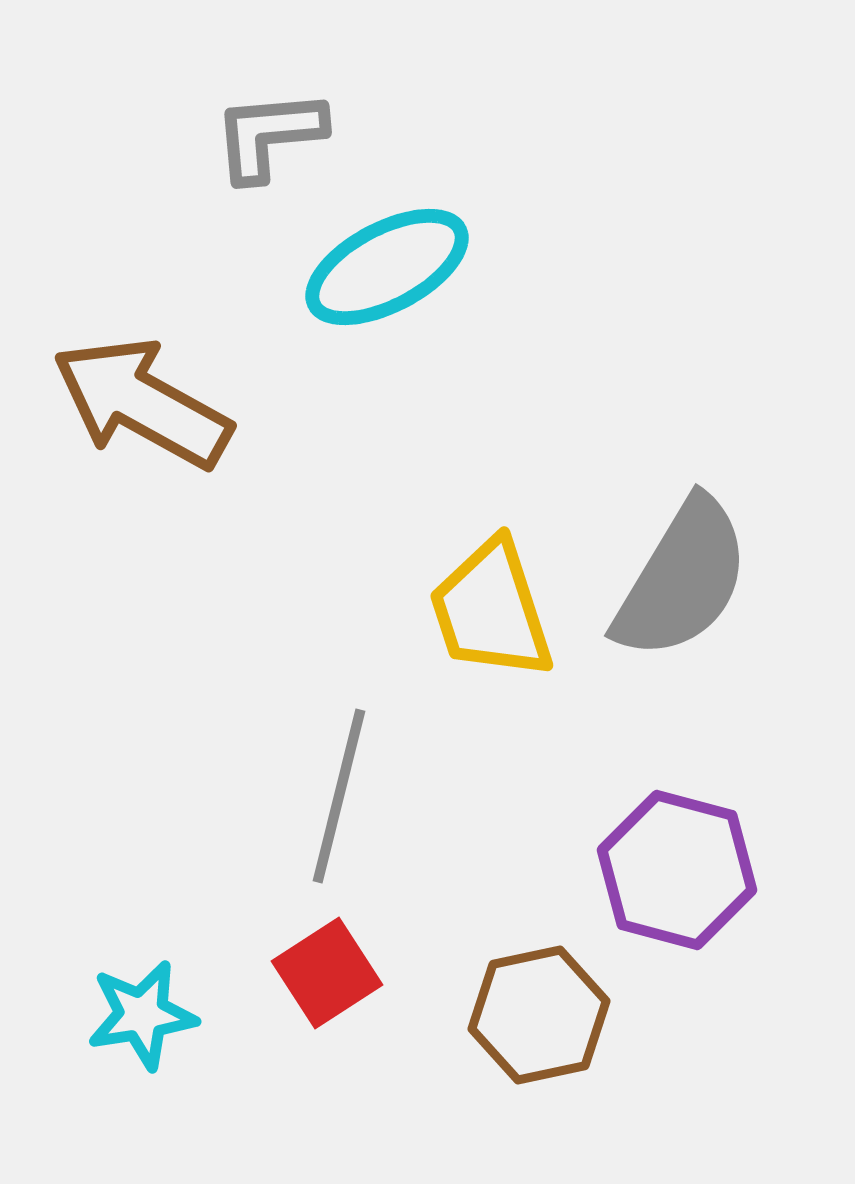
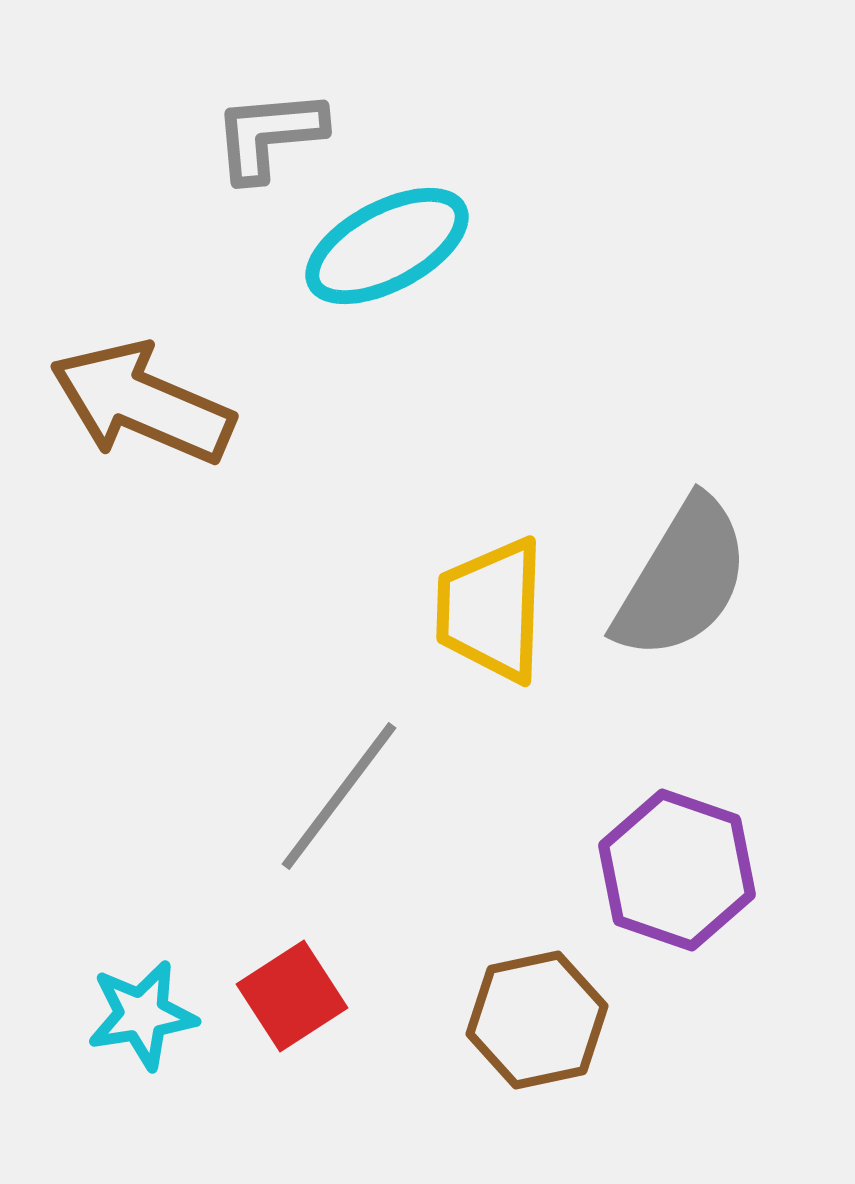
cyan ellipse: moved 21 px up
brown arrow: rotated 6 degrees counterclockwise
yellow trapezoid: rotated 20 degrees clockwise
gray line: rotated 23 degrees clockwise
purple hexagon: rotated 4 degrees clockwise
red square: moved 35 px left, 23 px down
brown hexagon: moved 2 px left, 5 px down
